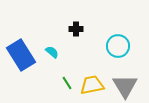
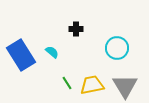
cyan circle: moved 1 px left, 2 px down
